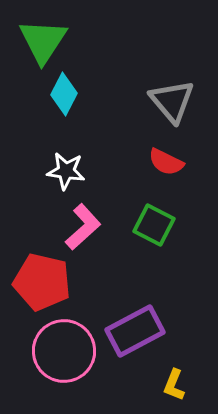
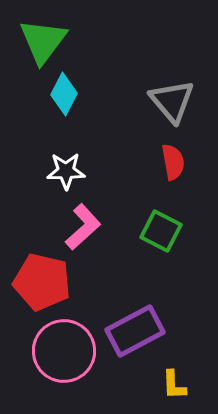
green triangle: rotated 4 degrees clockwise
red semicircle: moved 7 px right; rotated 126 degrees counterclockwise
white star: rotated 9 degrees counterclockwise
green square: moved 7 px right, 6 px down
yellow L-shape: rotated 24 degrees counterclockwise
